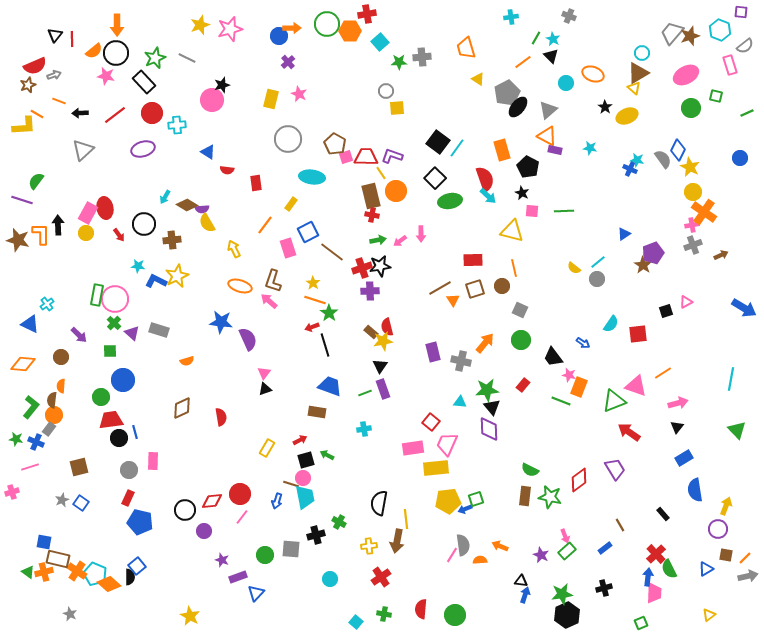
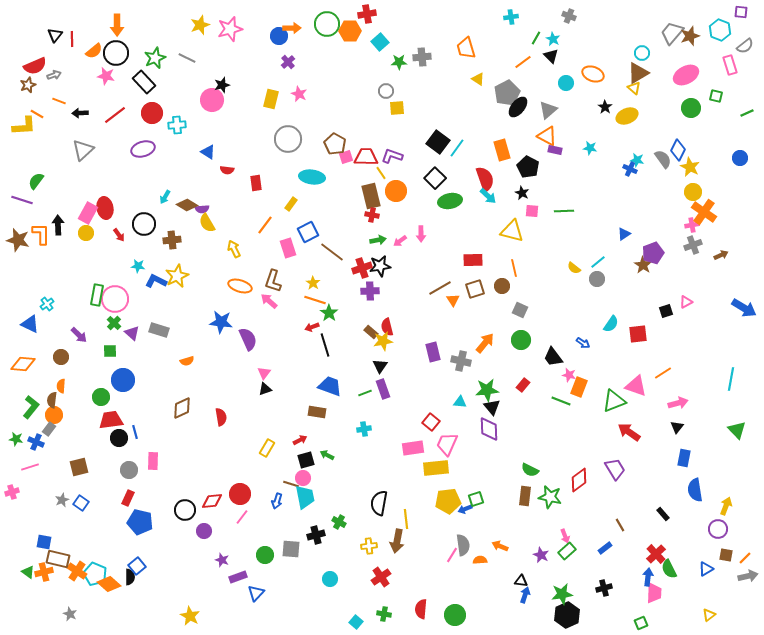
blue rectangle at (684, 458): rotated 48 degrees counterclockwise
